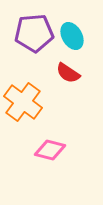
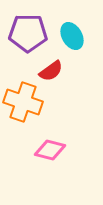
purple pentagon: moved 6 px left; rotated 6 degrees clockwise
red semicircle: moved 17 px left, 2 px up; rotated 70 degrees counterclockwise
orange cross: rotated 18 degrees counterclockwise
